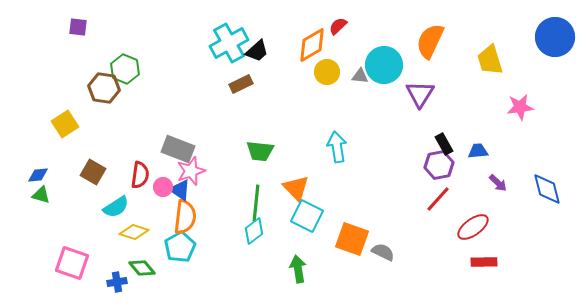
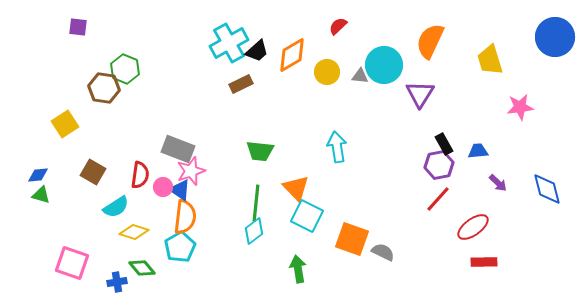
orange diamond at (312, 45): moved 20 px left, 10 px down
